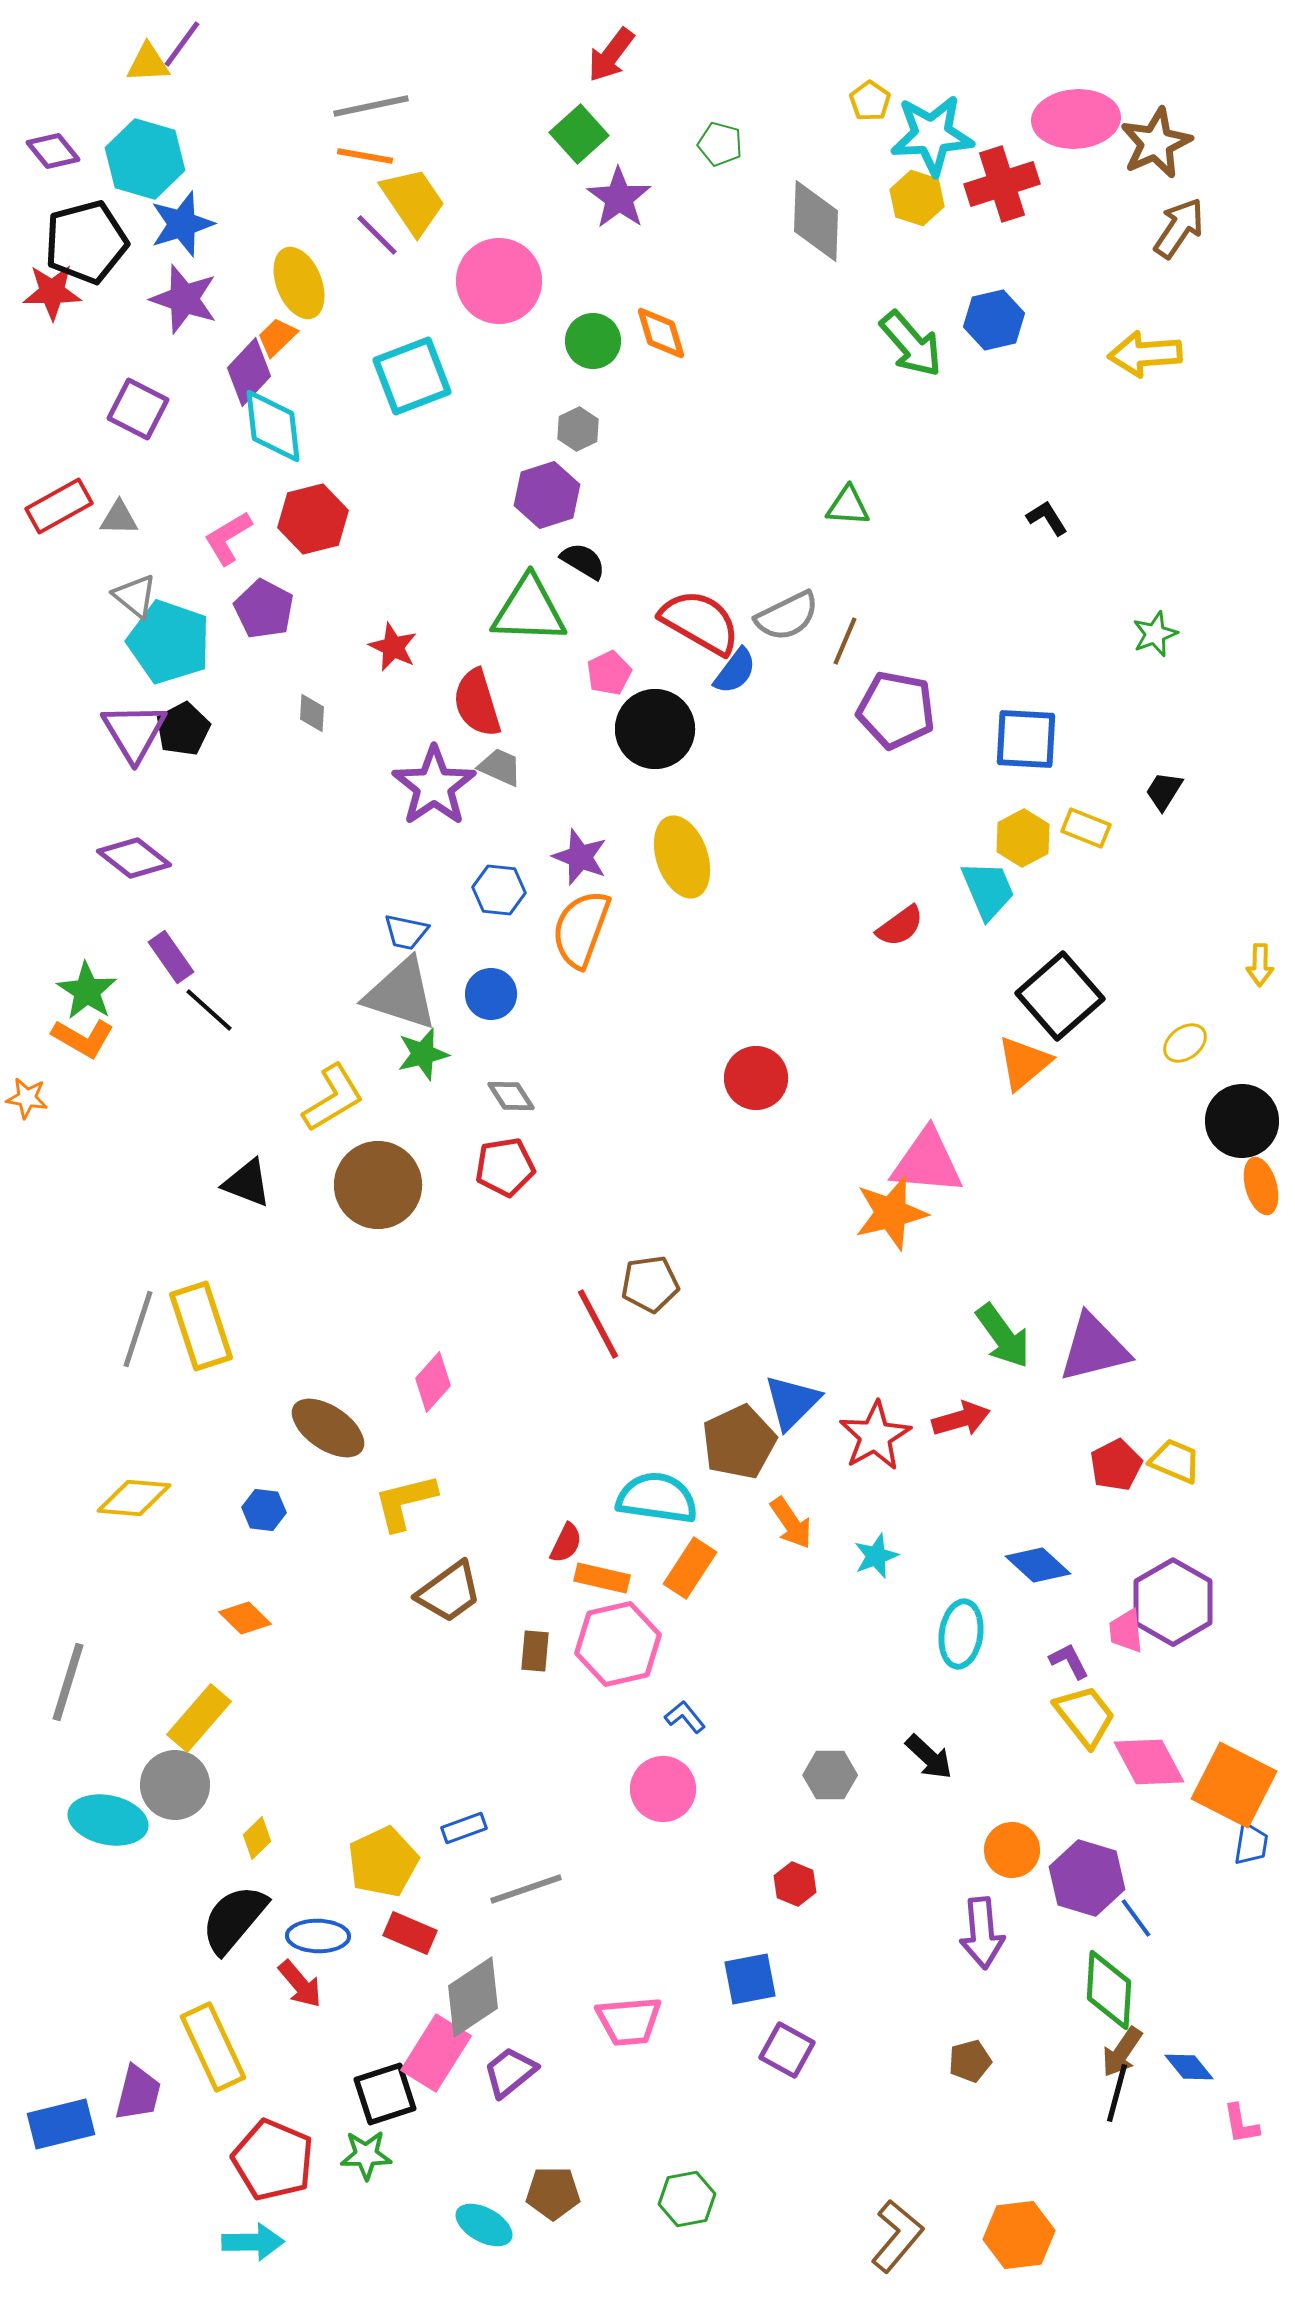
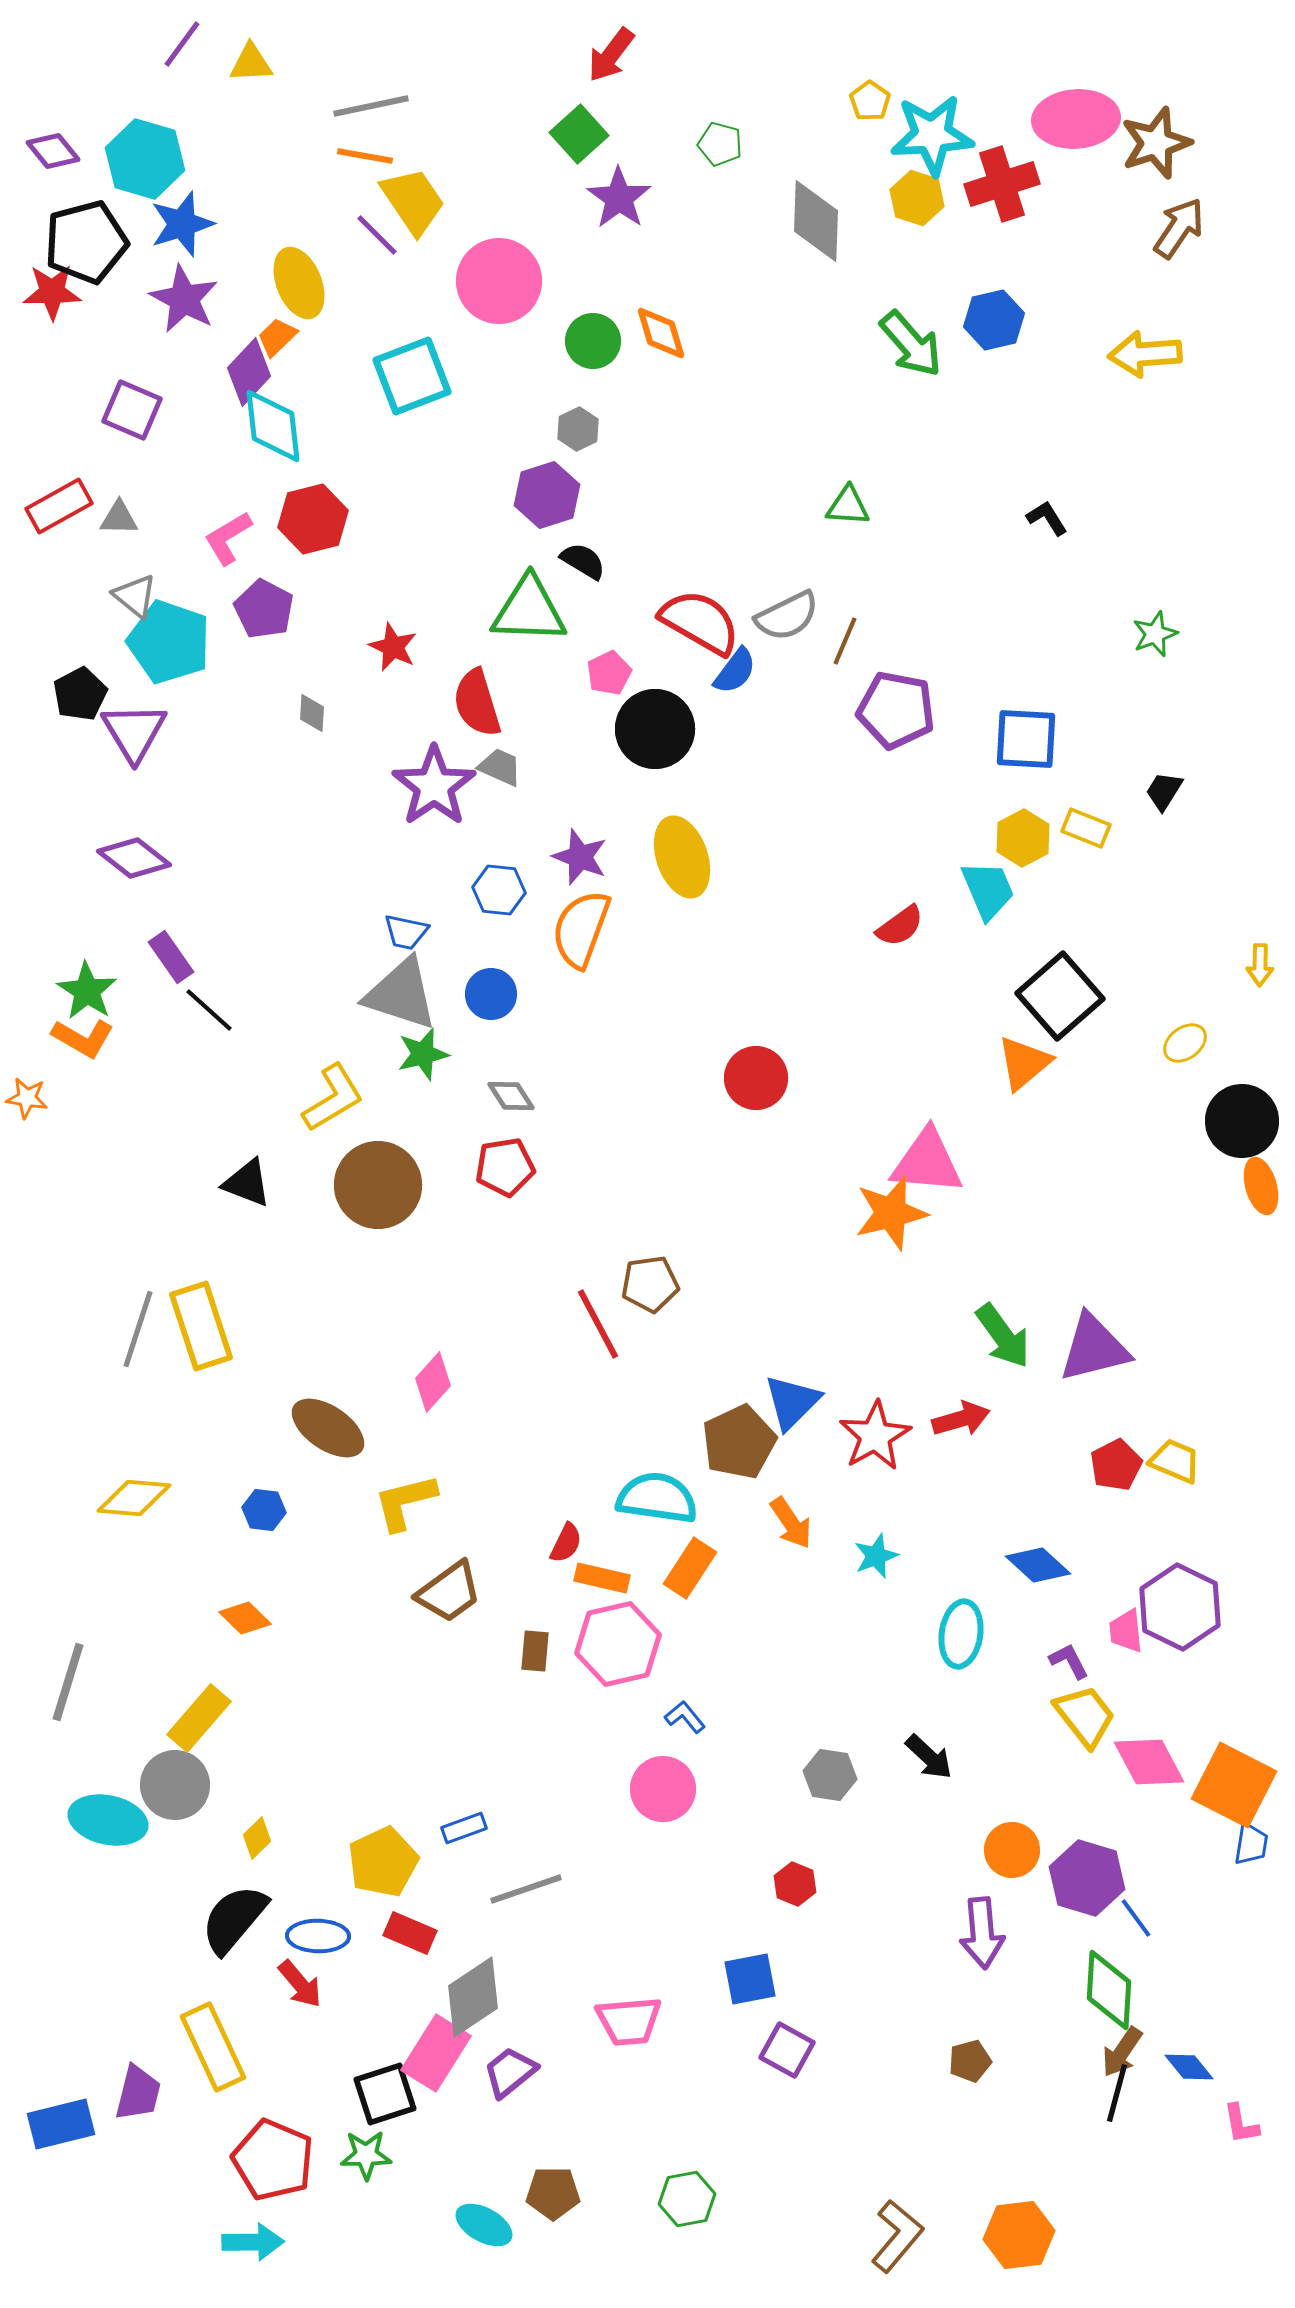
yellow triangle at (148, 63): moved 103 px right
brown star at (1156, 143): rotated 6 degrees clockwise
purple star at (184, 299): rotated 10 degrees clockwise
purple square at (138, 409): moved 6 px left, 1 px down; rotated 4 degrees counterclockwise
black pentagon at (183, 729): moved 103 px left, 35 px up
purple hexagon at (1173, 1602): moved 7 px right, 5 px down; rotated 4 degrees counterclockwise
gray hexagon at (830, 1775): rotated 9 degrees clockwise
